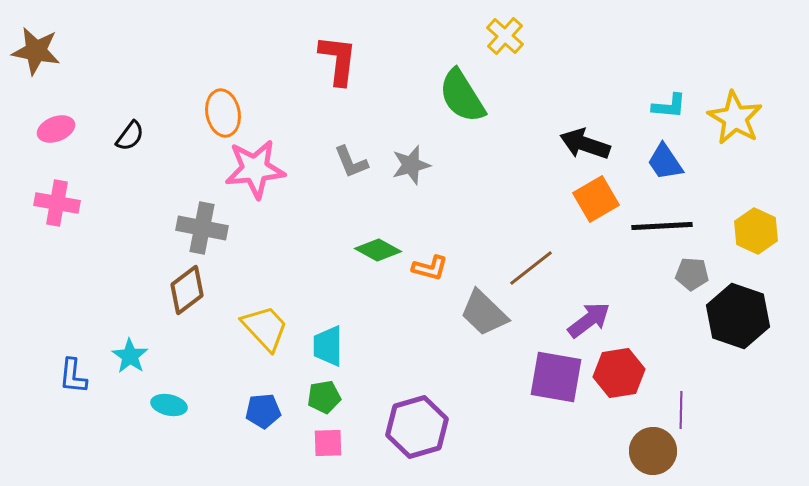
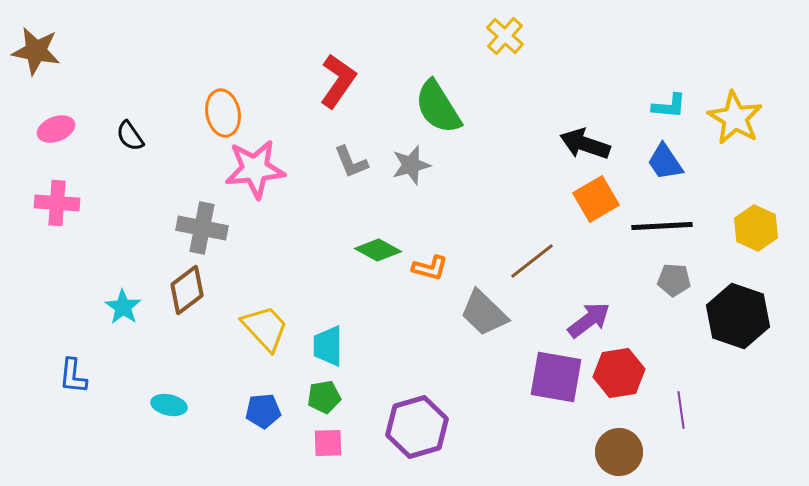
red L-shape: moved 21 px down; rotated 28 degrees clockwise
green semicircle: moved 24 px left, 11 px down
black semicircle: rotated 108 degrees clockwise
pink cross: rotated 6 degrees counterclockwise
yellow hexagon: moved 3 px up
brown line: moved 1 px right, 7 px up
gray pentagon: moved 18 px left, 6 px down
cyan star: moved 7 px left, 49 px up
purple line: rotated 9 degrees counterclockwise
brown circle: moved 34 px left, 1 px down
